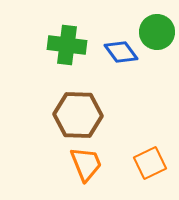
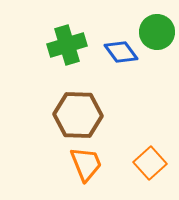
green cross: rotated 24 degrees counterclockwise
orange square: rotated 16 degrees counterclockwise
